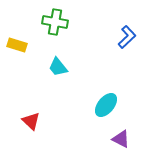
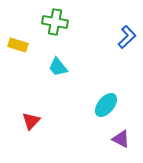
yellow rectangle: moved 1 px right
red triangle: rotated 30 degrees clockwise
